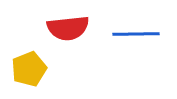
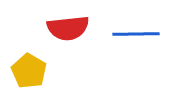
yellow pentagon: moved 2 px down; rotated 20 degrees counterclockwise
